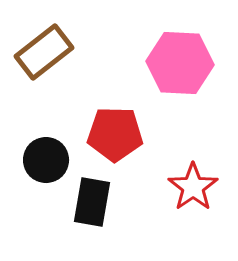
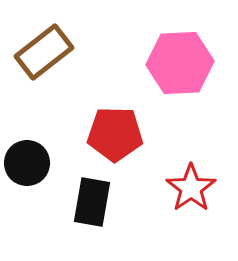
pink hexagon: rotated 6 degrees counterclockwise
black circle: moved 19 px left, 3 px down
red star: moved 2 px left, 1 px down
